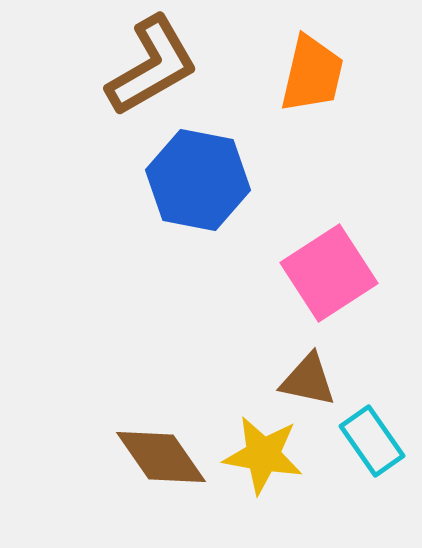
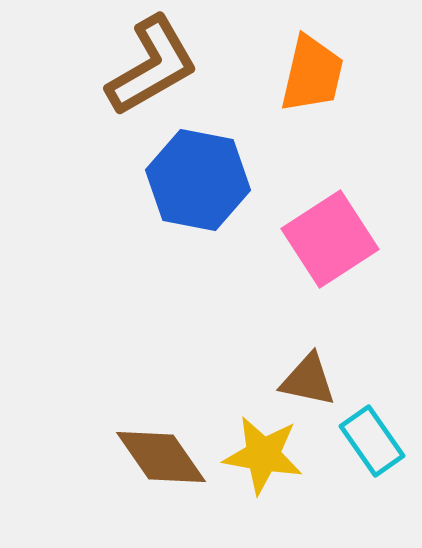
pink square: moved 1 px right, 34 px up
